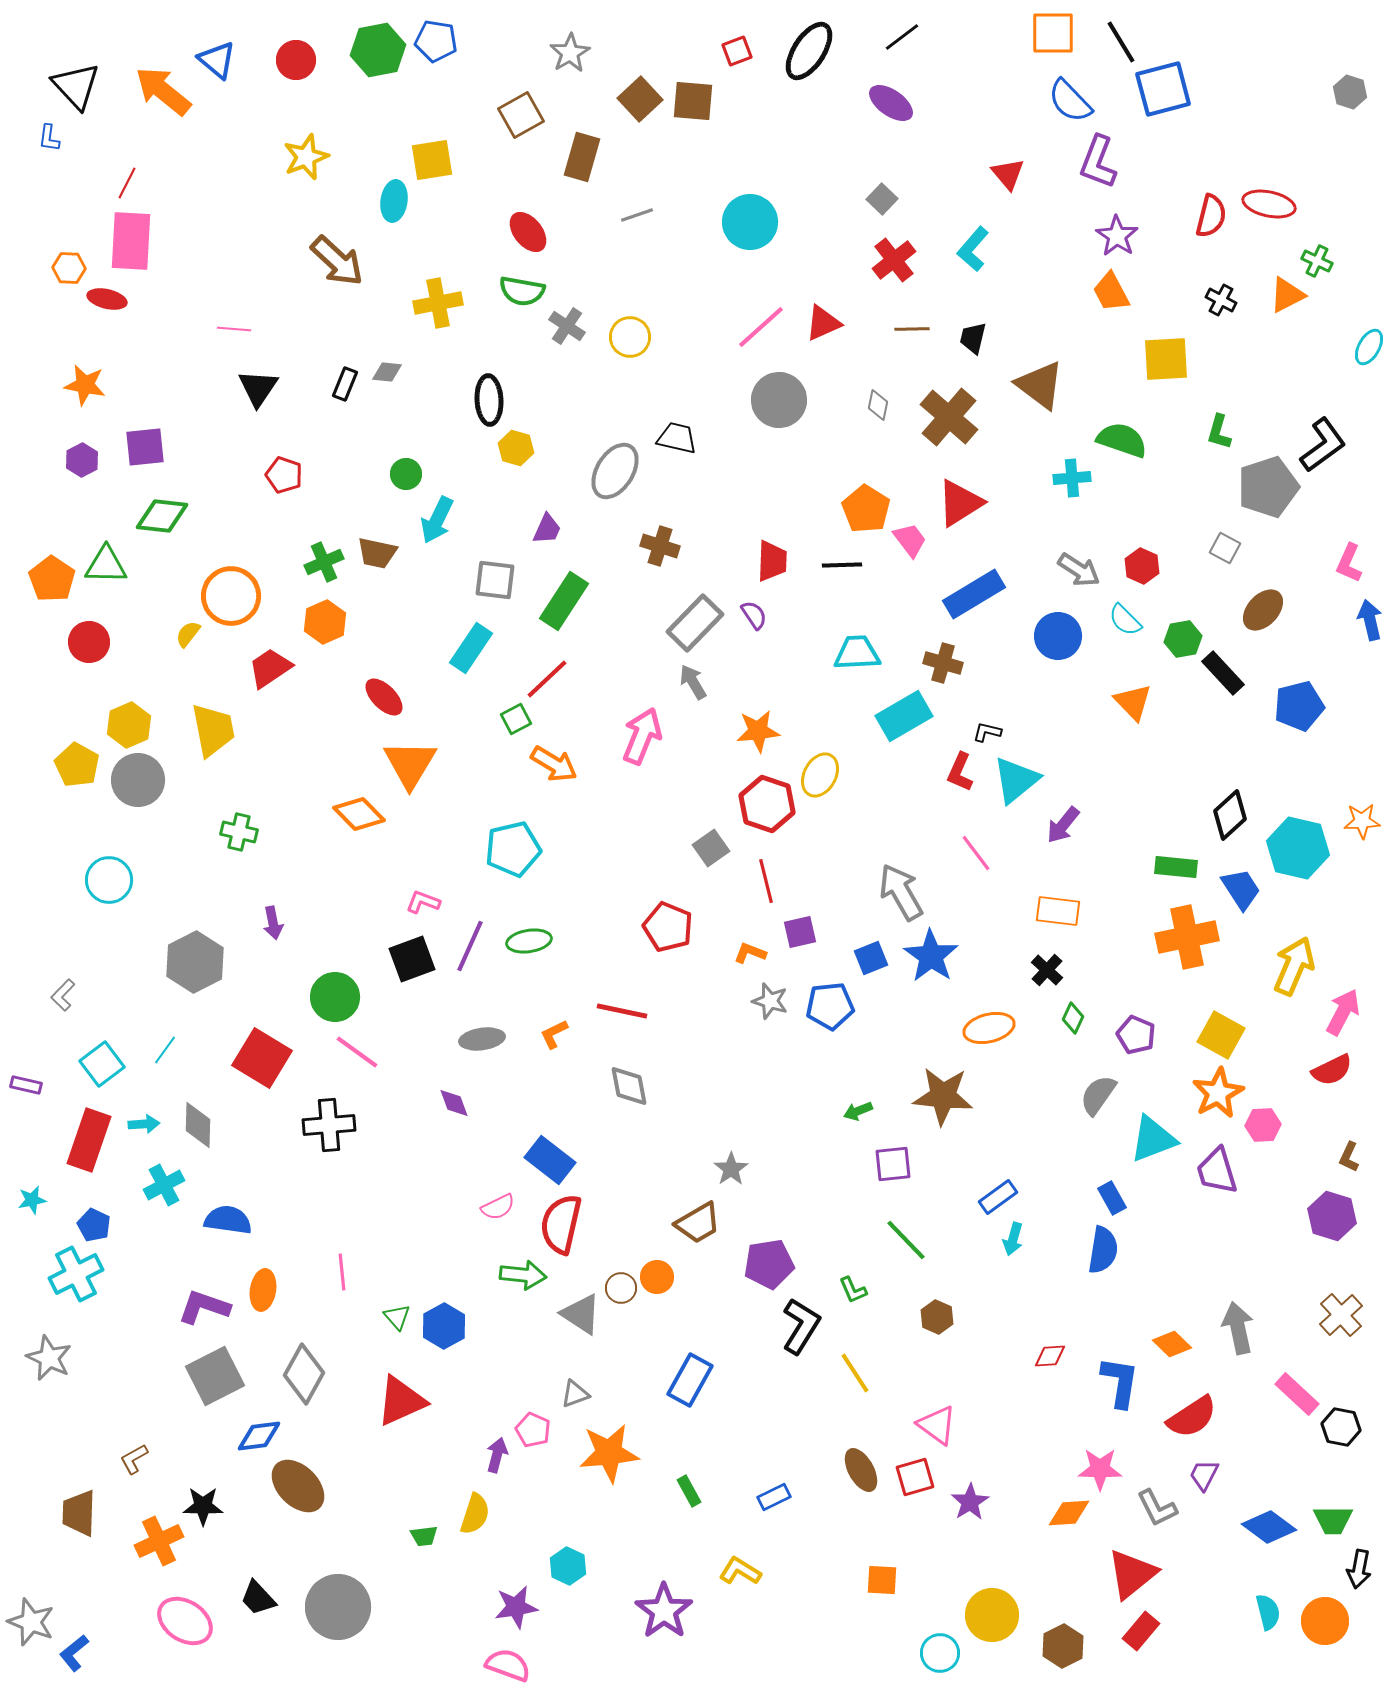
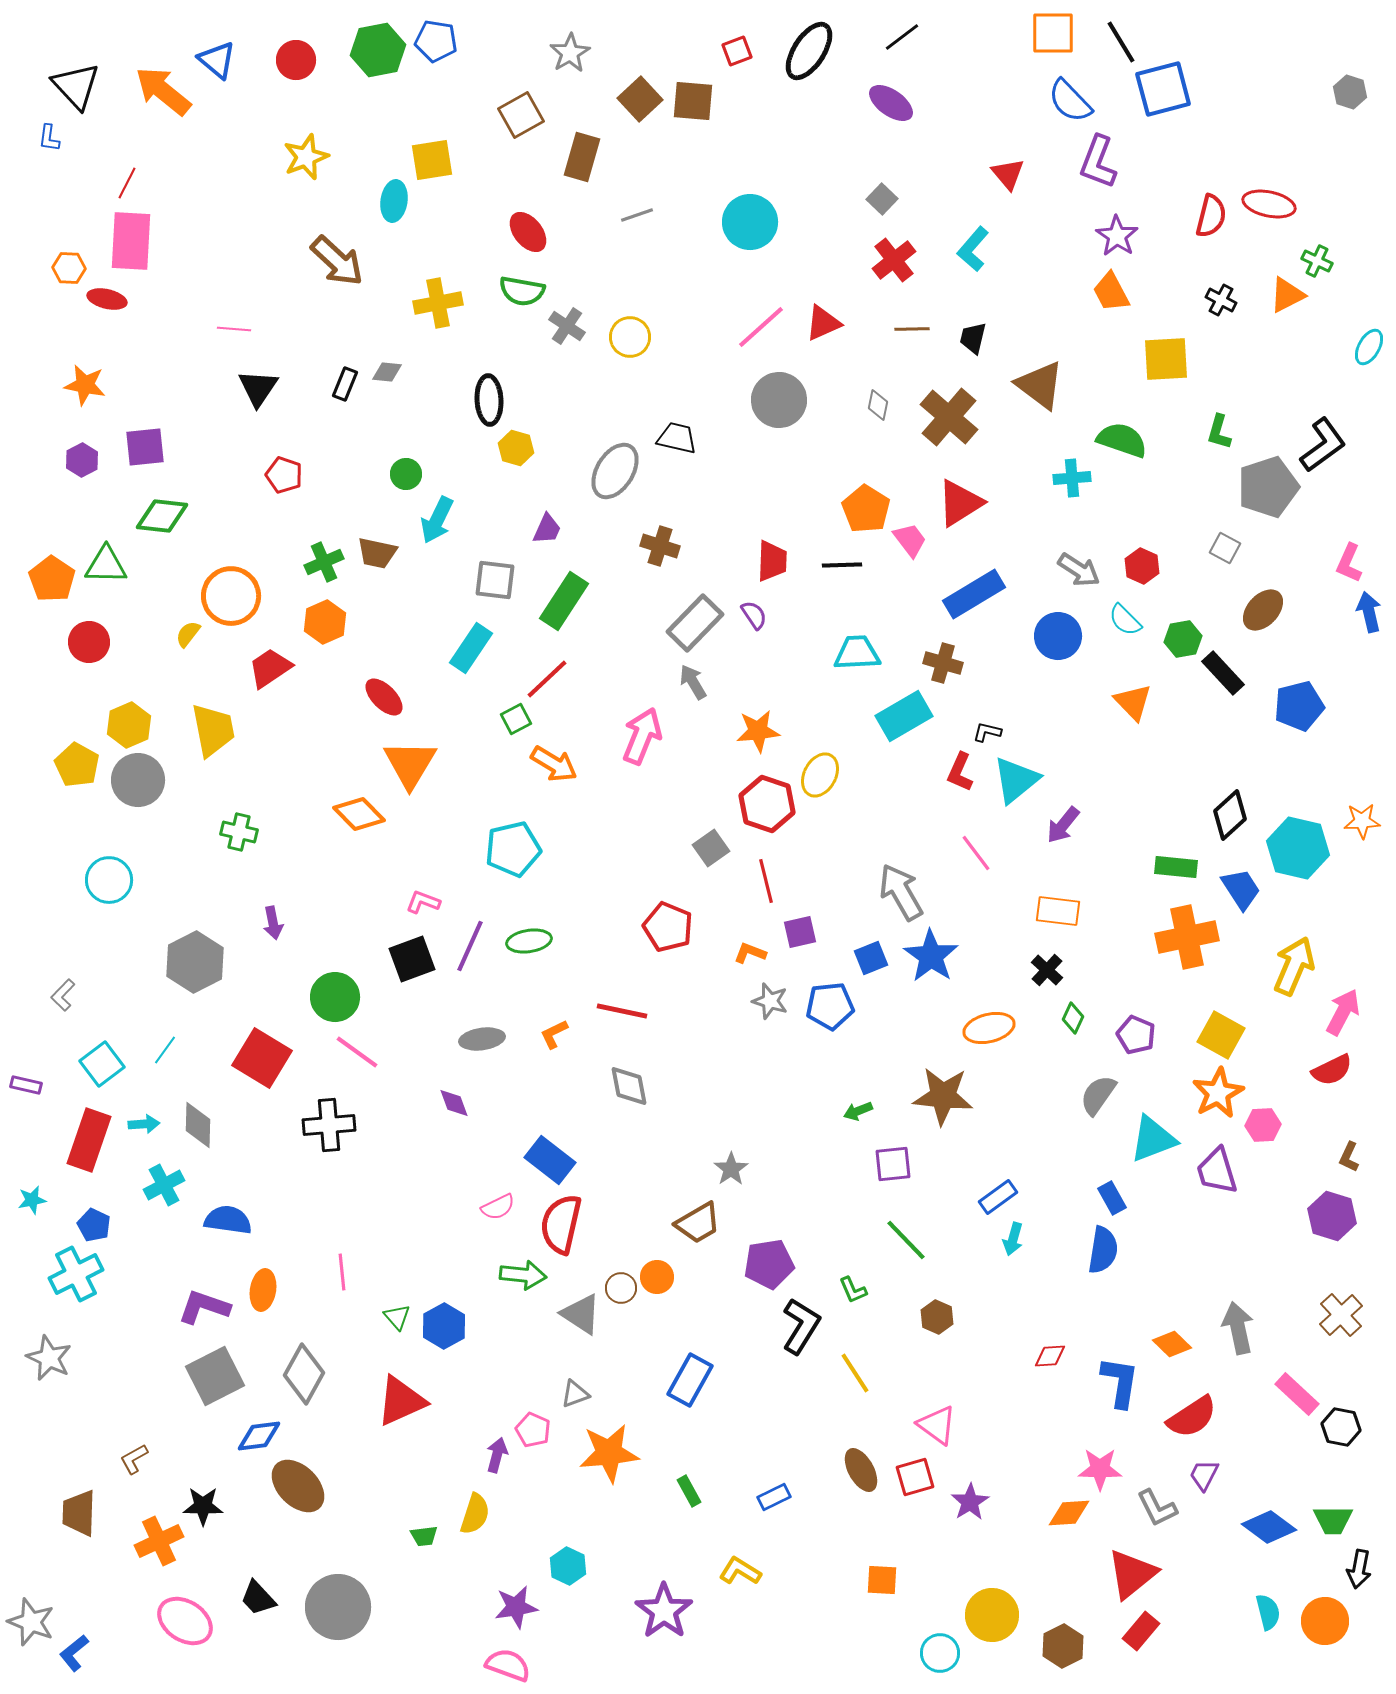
blue arrow at (1370, 620): moved 1 px left, 8 px up
